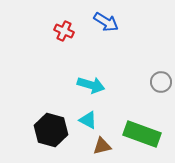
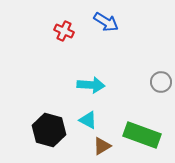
cyan arrow: rotated 12 degrees counterclockwise
black hexagon: moved 2 px left
green rectangle: moved 1 px down
brown triangle: rotated 18 degrees counterclockwise
